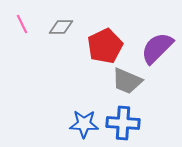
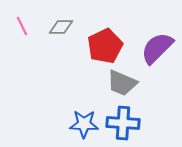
pink line: moved 2 px down
gray trapezoid: moved 5 px left, 2 px down
